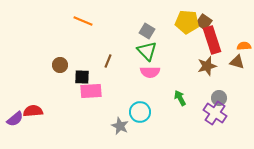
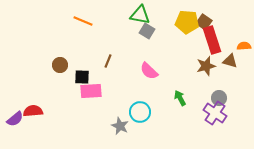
green triangle: moved 7 px left, 36 px up; rotated 35 degrees counterclockwise
brown triangle: moved 7 px left, 1 px up
brown star: moved 1 px left
pink semicircle: moved 1 px left, 1 px up; rotated 42 degrees clockwise
